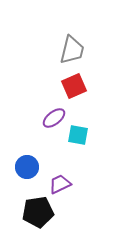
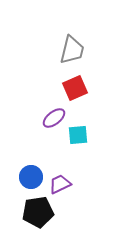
red square: moved 1 px right, 2 px down
cyan square: rotated 15 degrees counterclockwise
blue circle: moved 4 px right, 10 px down
